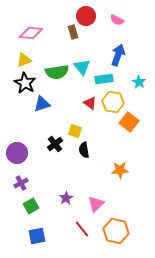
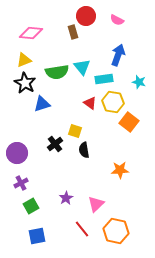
cyan star: rotated 16 degrees counterclockwise
